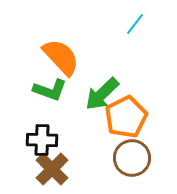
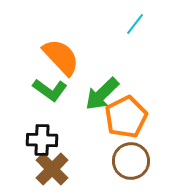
green L-shape: rotated 16 degrees clockwise
brown circle: moved 1 px left, 3 px down
